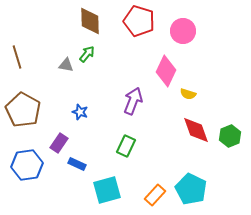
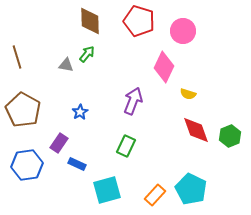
pink diamond: moved 2 px left, 4 px up
blue star: rotated 21 degrees clockwise
